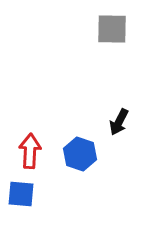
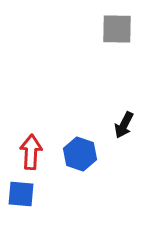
gray square: moved 5 px right
black arrow: moved 5 px right, 3 px down
red arrow: moved 1 px right, 1 px down
